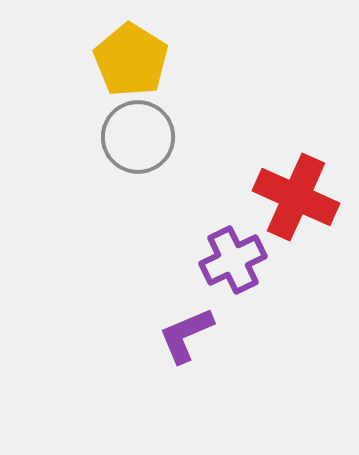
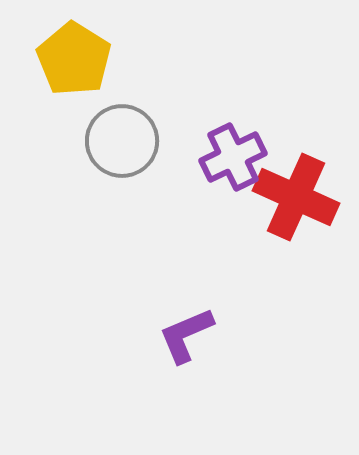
yellow pentagon: moved 57 px left, 1 px up
gray circle: moved 16 px left, 4 px down
purple cross: moved 103 px up
